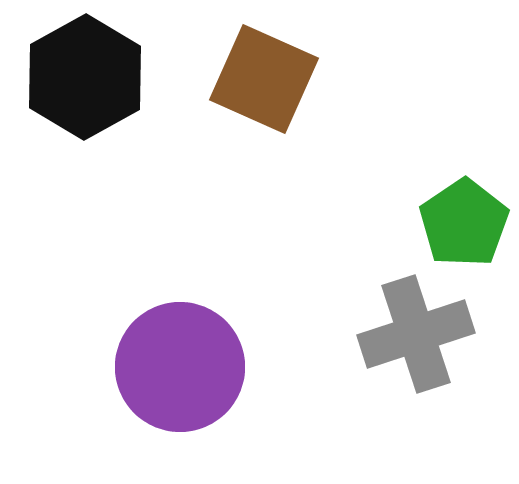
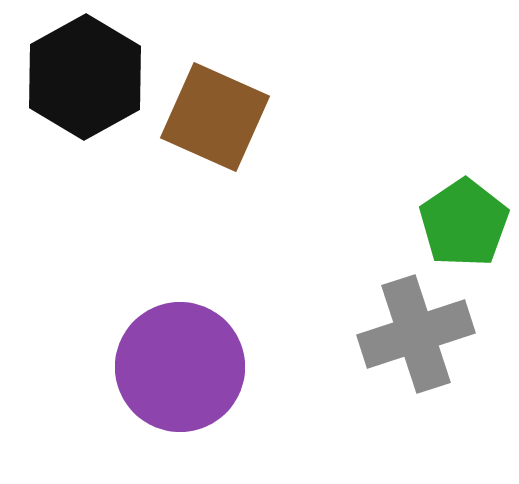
brown square: moved 49 px left, 38 px down
